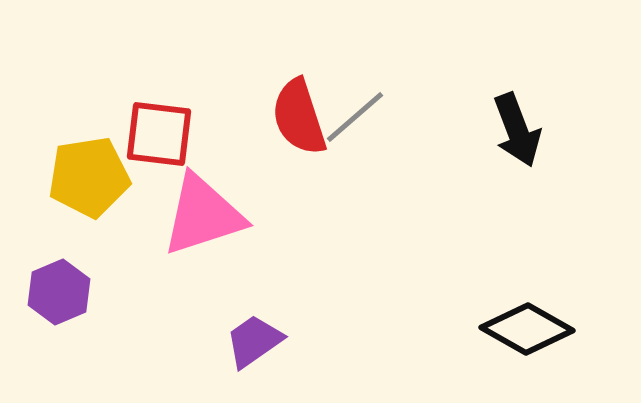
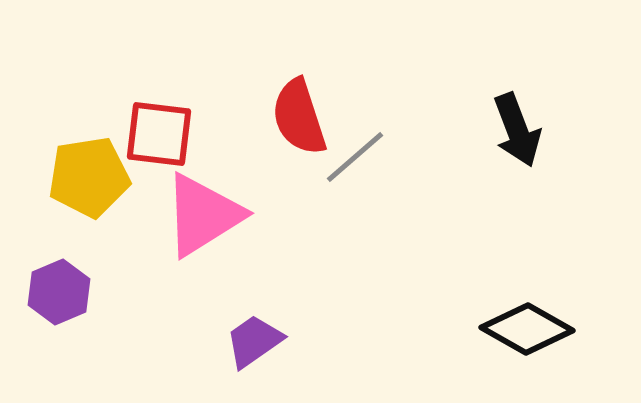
gray line: moved 40 px down
pink triangle: rotated 14 degrees counterclockwise
